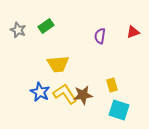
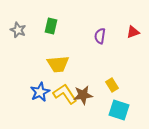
green rectangle: moved 5 px right; rotated 42 degrees counterclockwise
yellow rectangle: rotated 16 degrees counterclockwise
blue star: rotated 18 degrees clockwise
